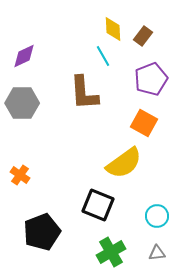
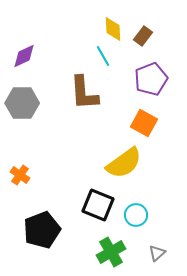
cyan circle: moved 21 px left, 1 px up
black pentagon: moved 2 px up
gray triangle: rotated 36 degrees counterclockwise
